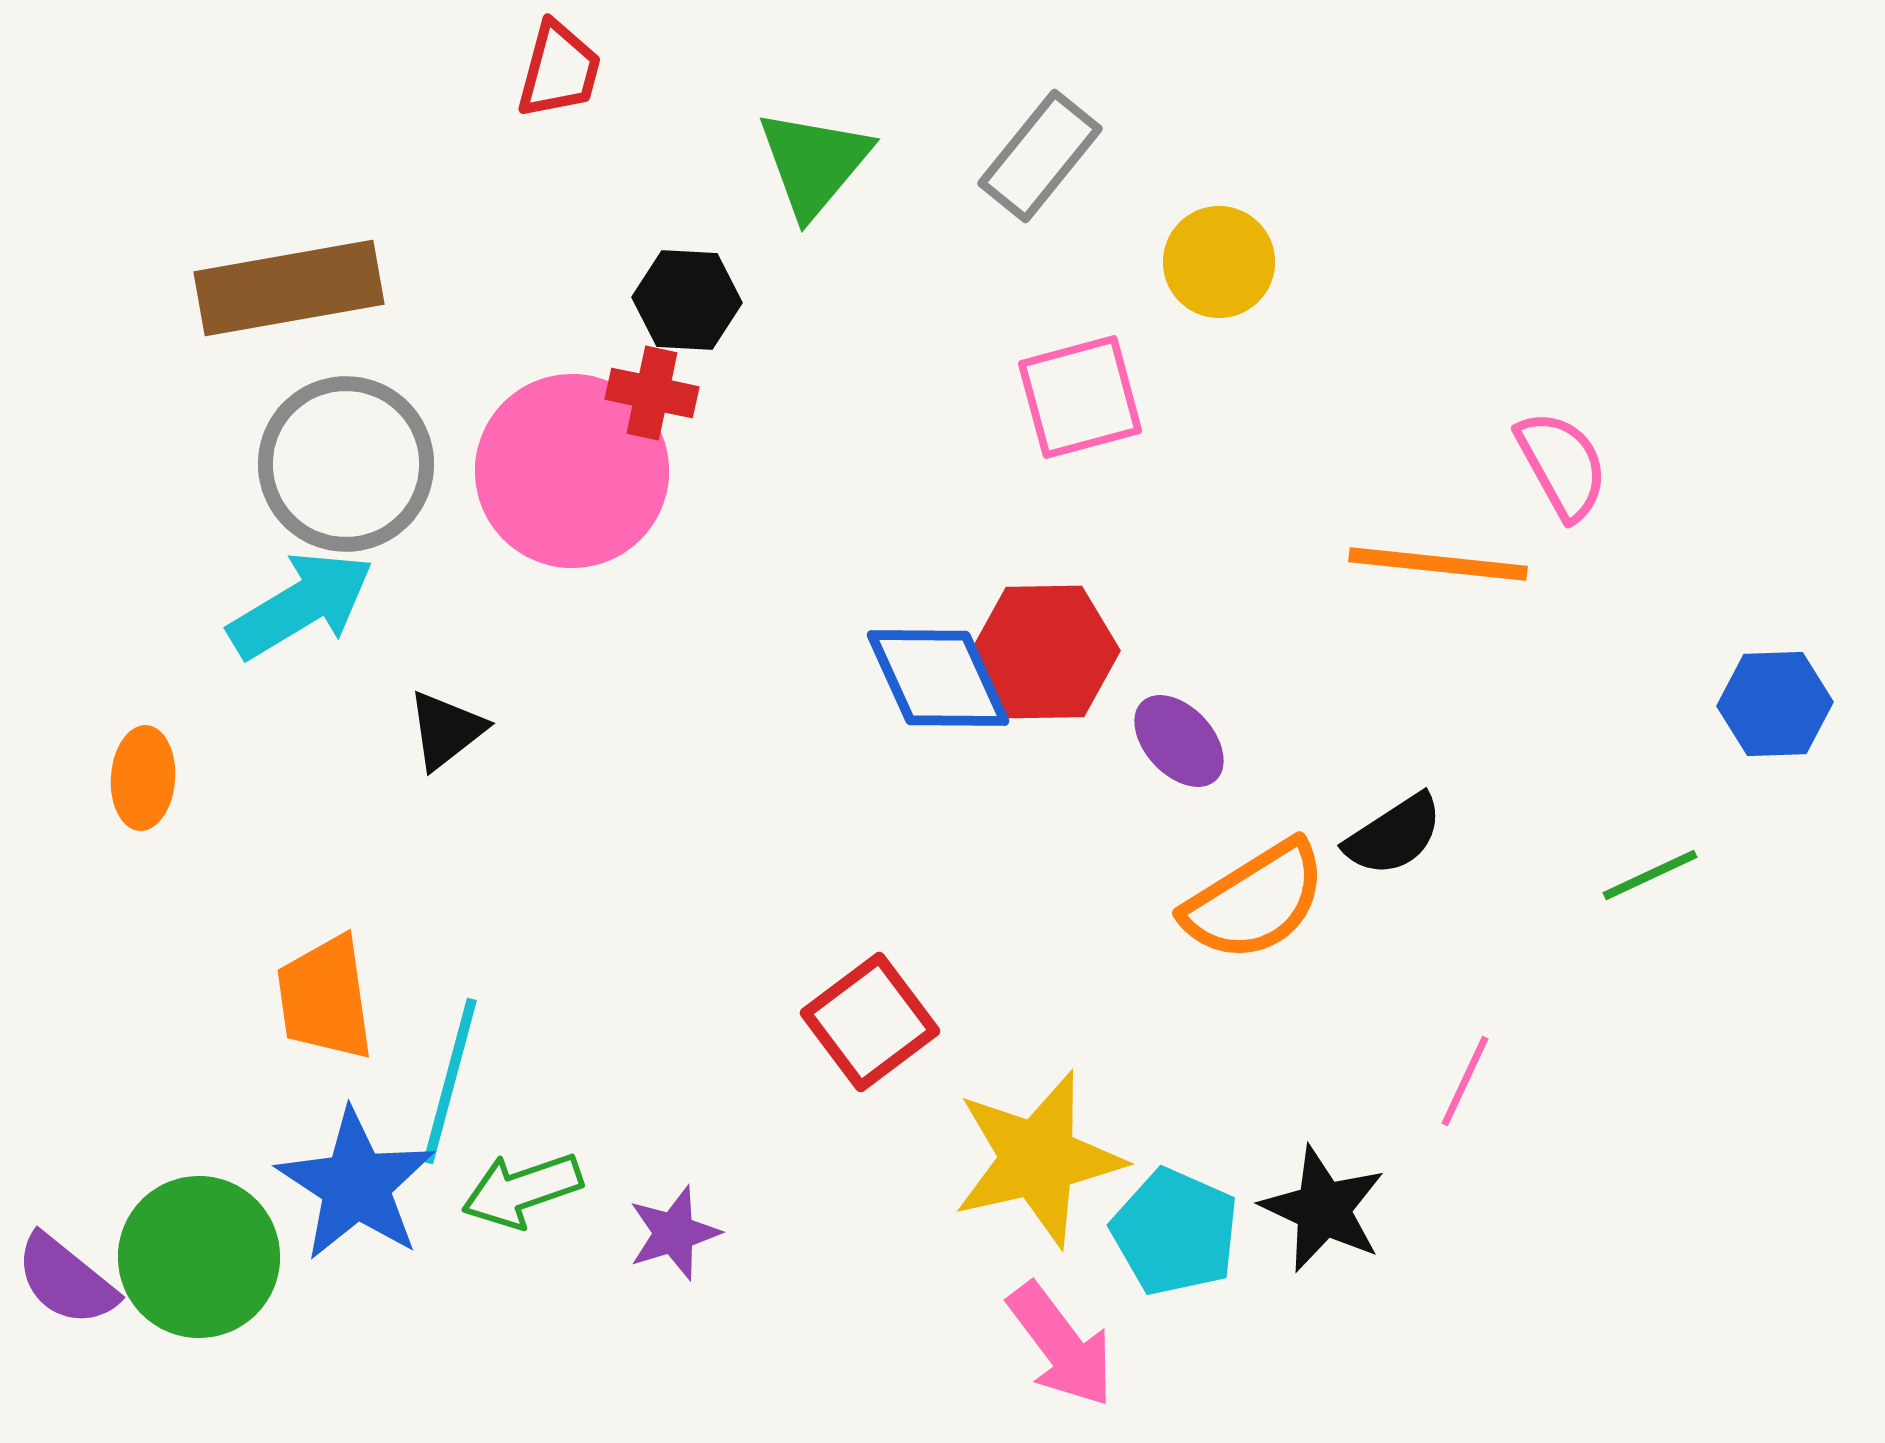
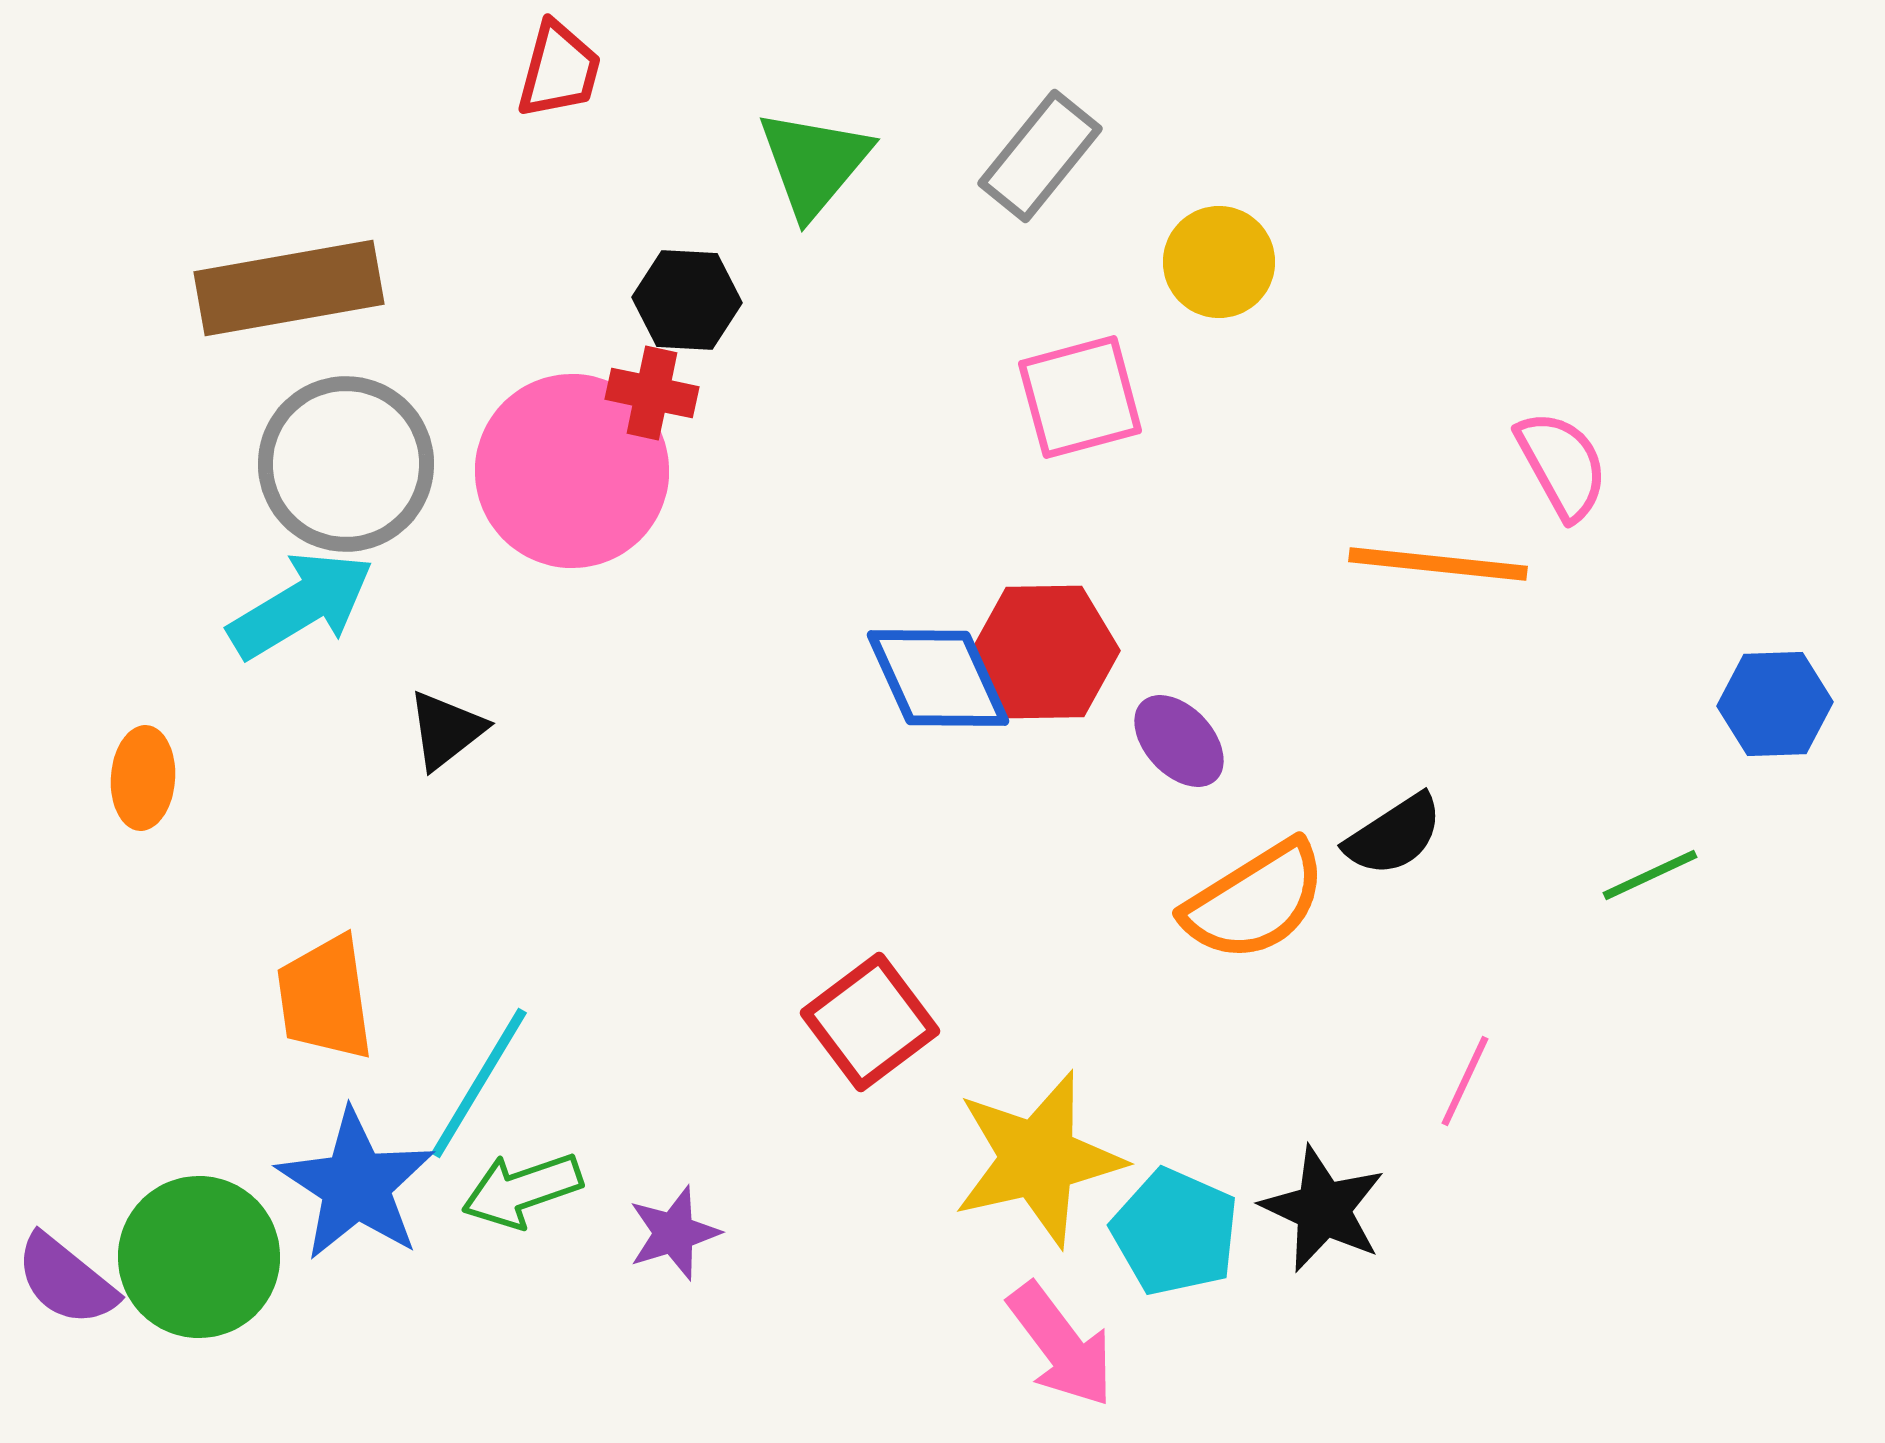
cyan line: moved 29 px right, 2 px down; rotated 16 degrees clockwise
